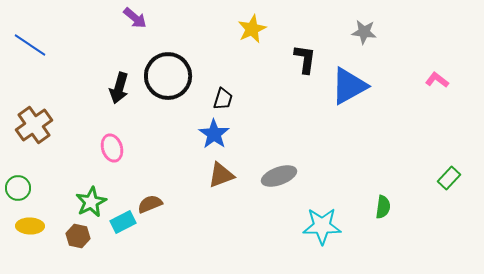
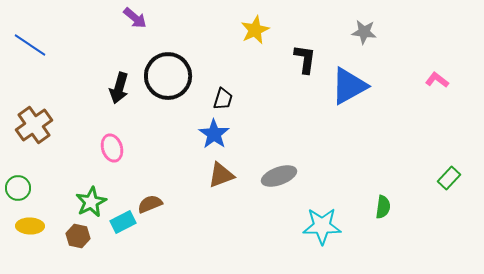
yellow star: moved 3 px right, 1 px down
